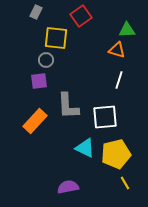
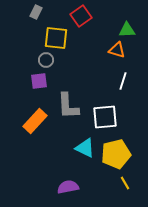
white line: moved 4 px right, 1 px down
